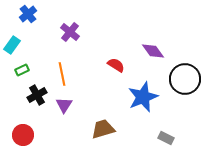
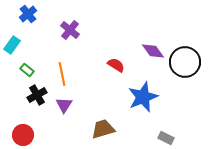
purple cross: moved 2 px up
green rectangle: moved 5 px right; rotated 64 degrees clockwise
black circle: moved 17 px up
